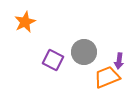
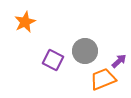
gray circle: moved 1 px right, 1 px up
purple arrow: rotated 140 degrees counterclockwise
orange trapezoid: moved 4 px left, 2 px down
